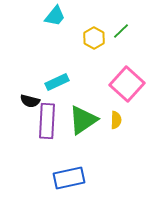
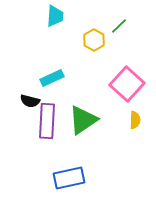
cyan trapezoid: rotated 35 degrees counterclockwise
green line: moved 2 px left, 5 px up
yellow hexagon: moved 2 px down
cyan rectangle: moved 5 px left, 4 px up
yellow semicircle: moved 19 px right
